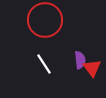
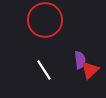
white line: moved 6 px down
red triangle: moved 2 px left, 2 px down; rotated 24 degrees clockwise
